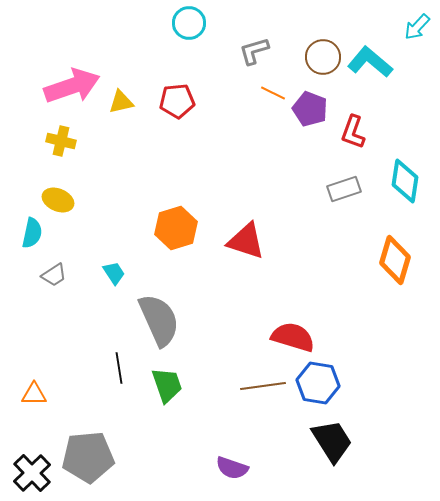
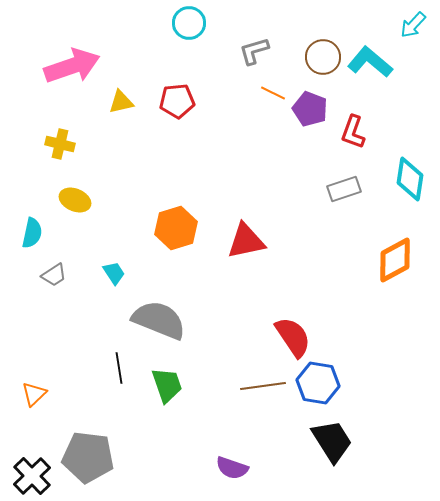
cyan arrow: moved 4 px left, 2 px up
pink arrow: moved 20 px up
yellow cross: moved 1 px left, 3 px down
cyan diamond: moved 5 px right, 2 px up
yellow ellipse: moved 17 px right
red triangle: rotated 30 degrees counterclockwise
orange diamond: rotated 45 degrees clockwise
gray semicircle: rotated 44 degrees counterclockwise
red semicircle: rotated 39 degrees clockwise
orange triangle: rotated 44 degrees counterclockwise
gray pentagon: rotated 12 degrees clockwise
black cross: moved 3 px down
